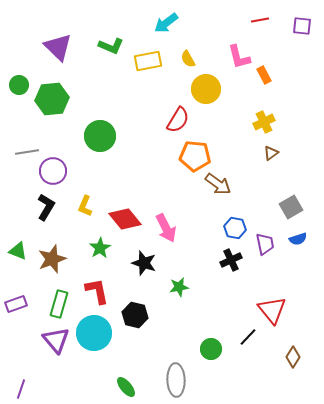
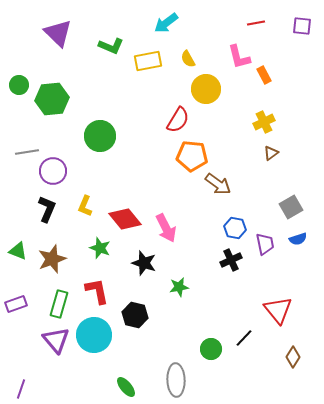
red line at (260, 20): moved 4 px left, 3 px down
purple triangle at (58, 47): moved 14 px up
orange pentagon at (195, 156): moved 3 px left
black L-shape at (46, 207): moved 1 px right, 2 px down; rotated 8 degrees counterclockwise
green star at (100, 248): rotated 20 degrees counterclockwise
red triangle at (272, 310): moved 6 px right
cyan circle at (94, 333): moved 2 px down
black line at (248, 337): moved 4 px left, 1 px down
